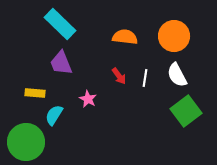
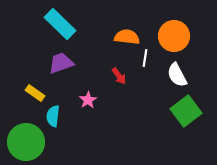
orange semicircle: moved 2 px right
purple trapezoid: rotated 92 degrees clockwise
white line: moved 20 px up
yellow rectangle: rotated 30 degrees clockwise
pink star: moved 1 px down; rotated 12 degrees clockwise
cyan semicircle: moved 1 px left, 1 px down; rotated 25 degrees counterclockwise
